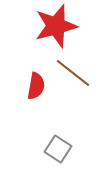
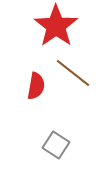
red star: rotated 21 degrees counterclockwise
gray square: moved 2 px left, 4 px up
